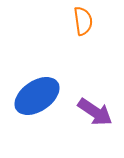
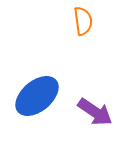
blue ellipse: rotated 6 degrees counterclockwise
